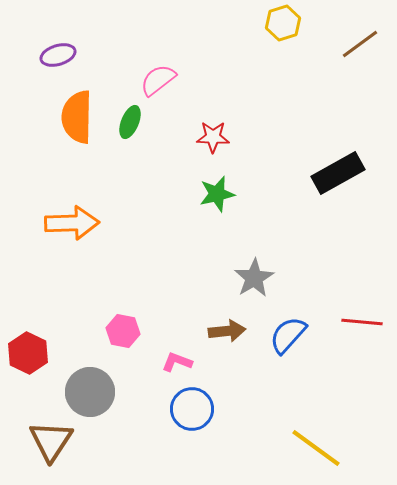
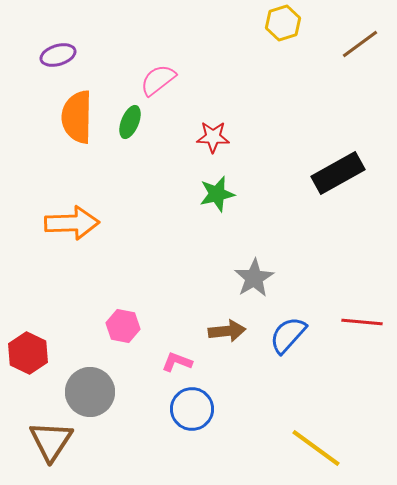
pink hexagon: moved 5 px up
